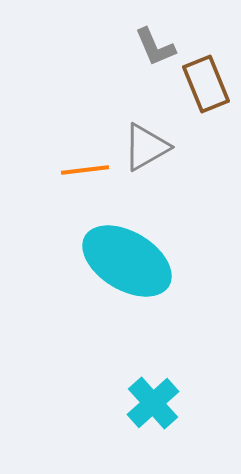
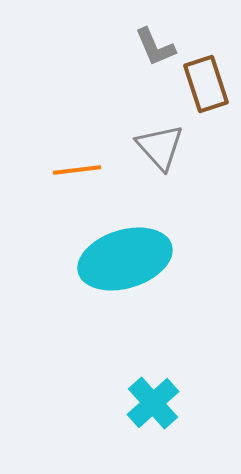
brown rectangle: rotated 4 degrees clockwise
gray triangle: moved 14 px right; rotated 42 degrees counterclockwise
orange line: moved 8 px left
cyan ellipse: moved 2 px left, 2 px up; rotated 48 degrees counterclockwise
